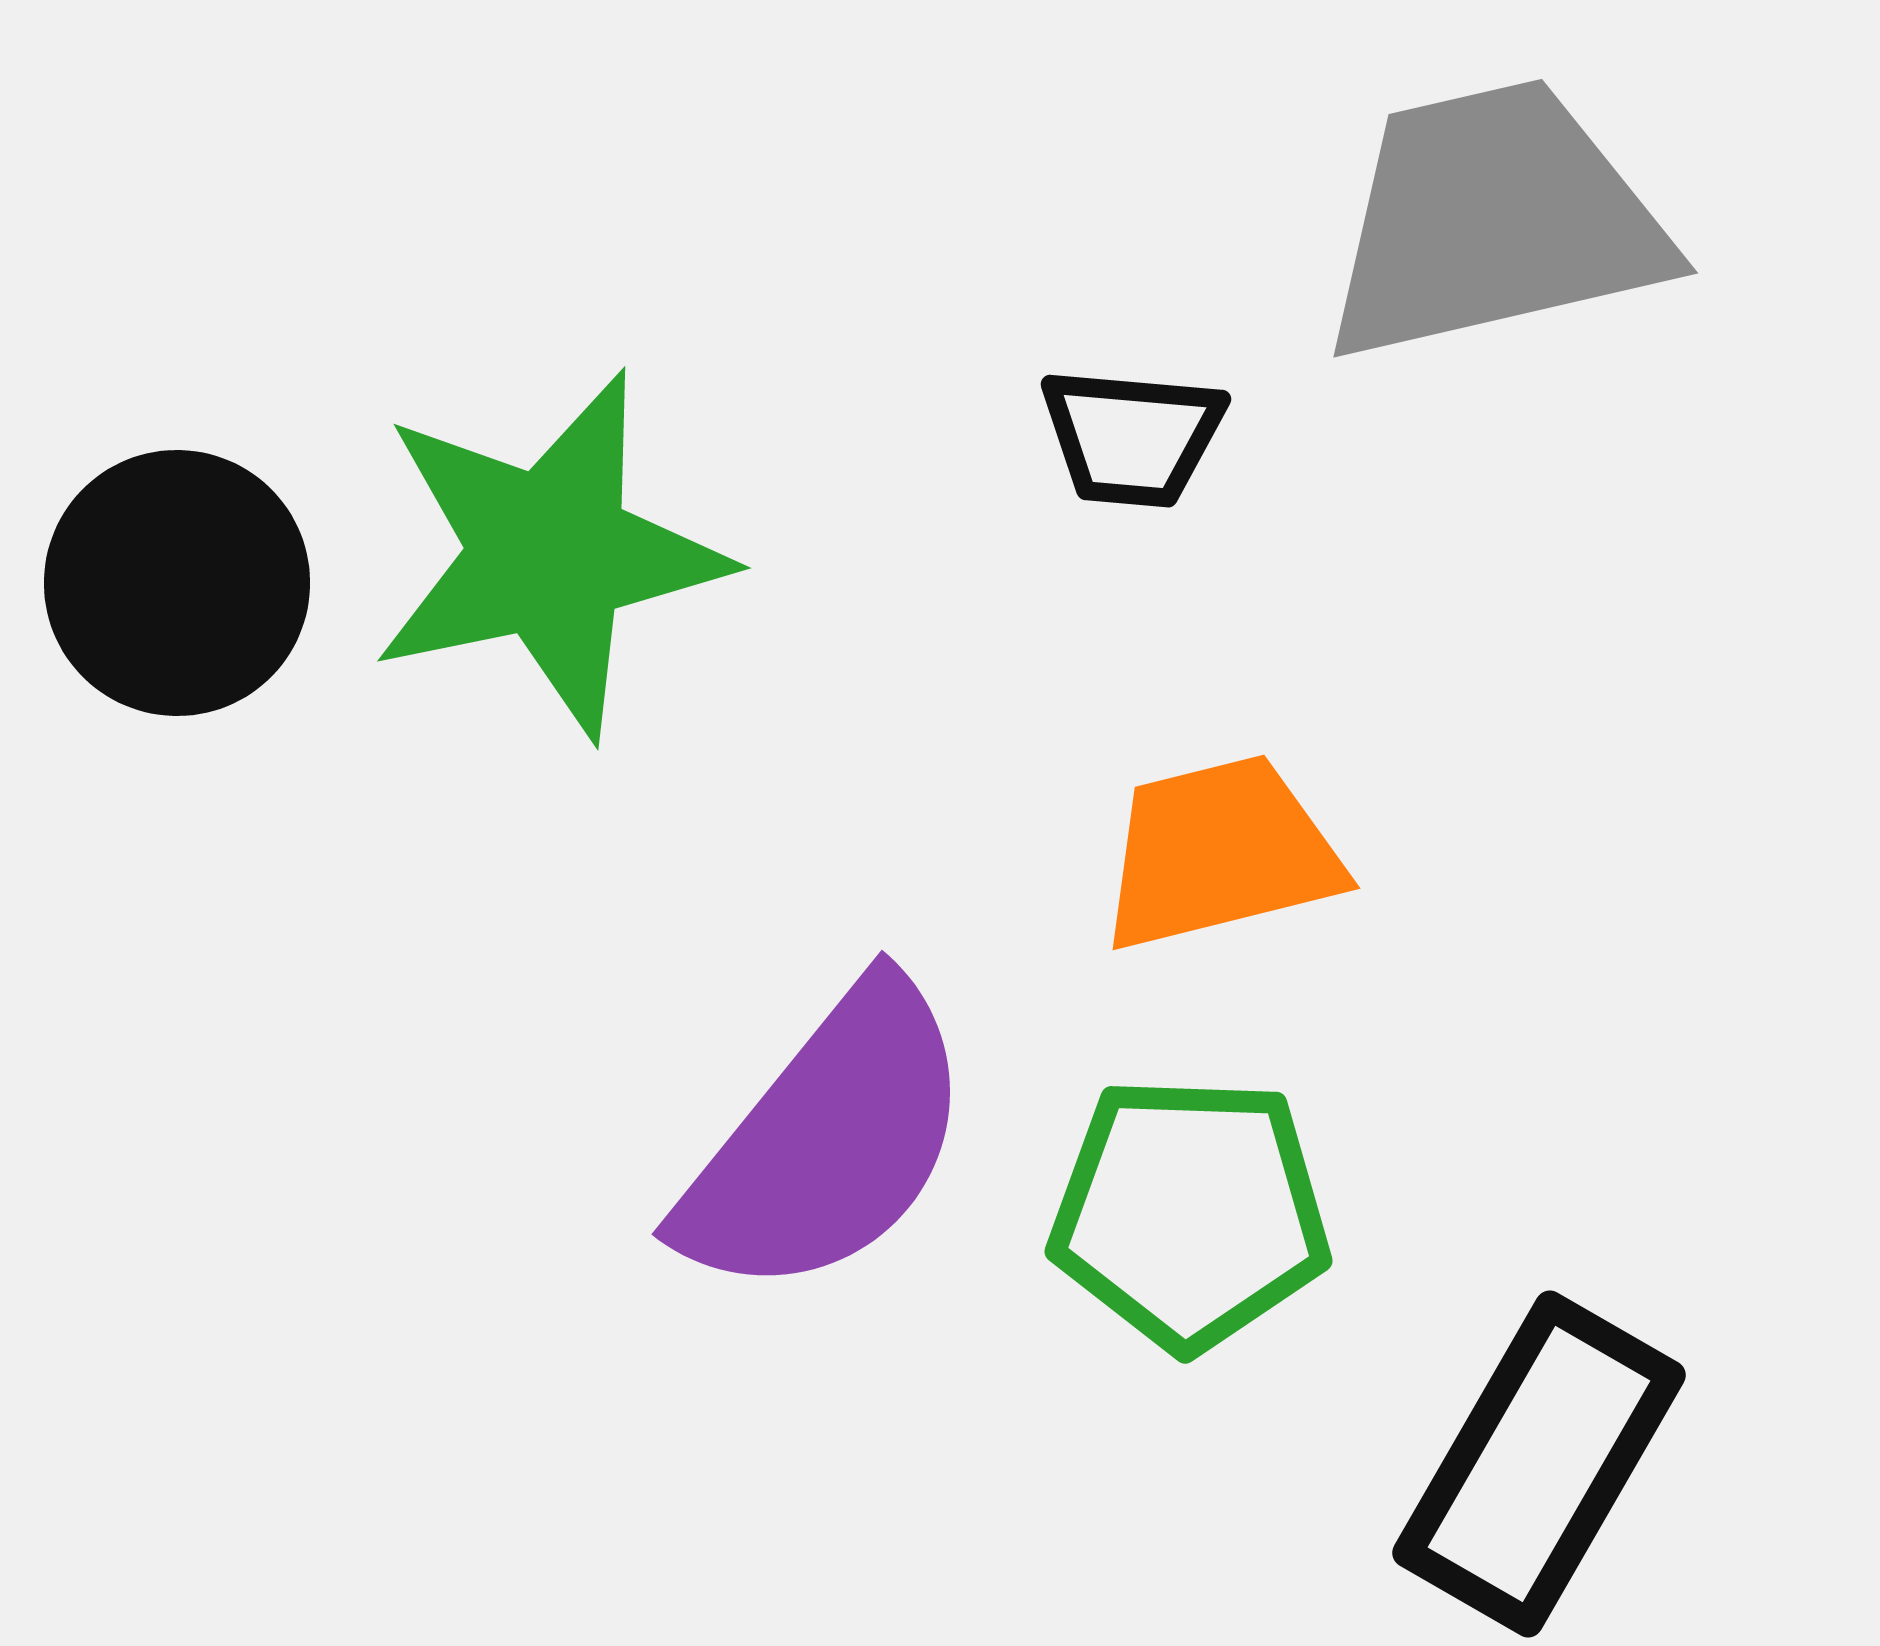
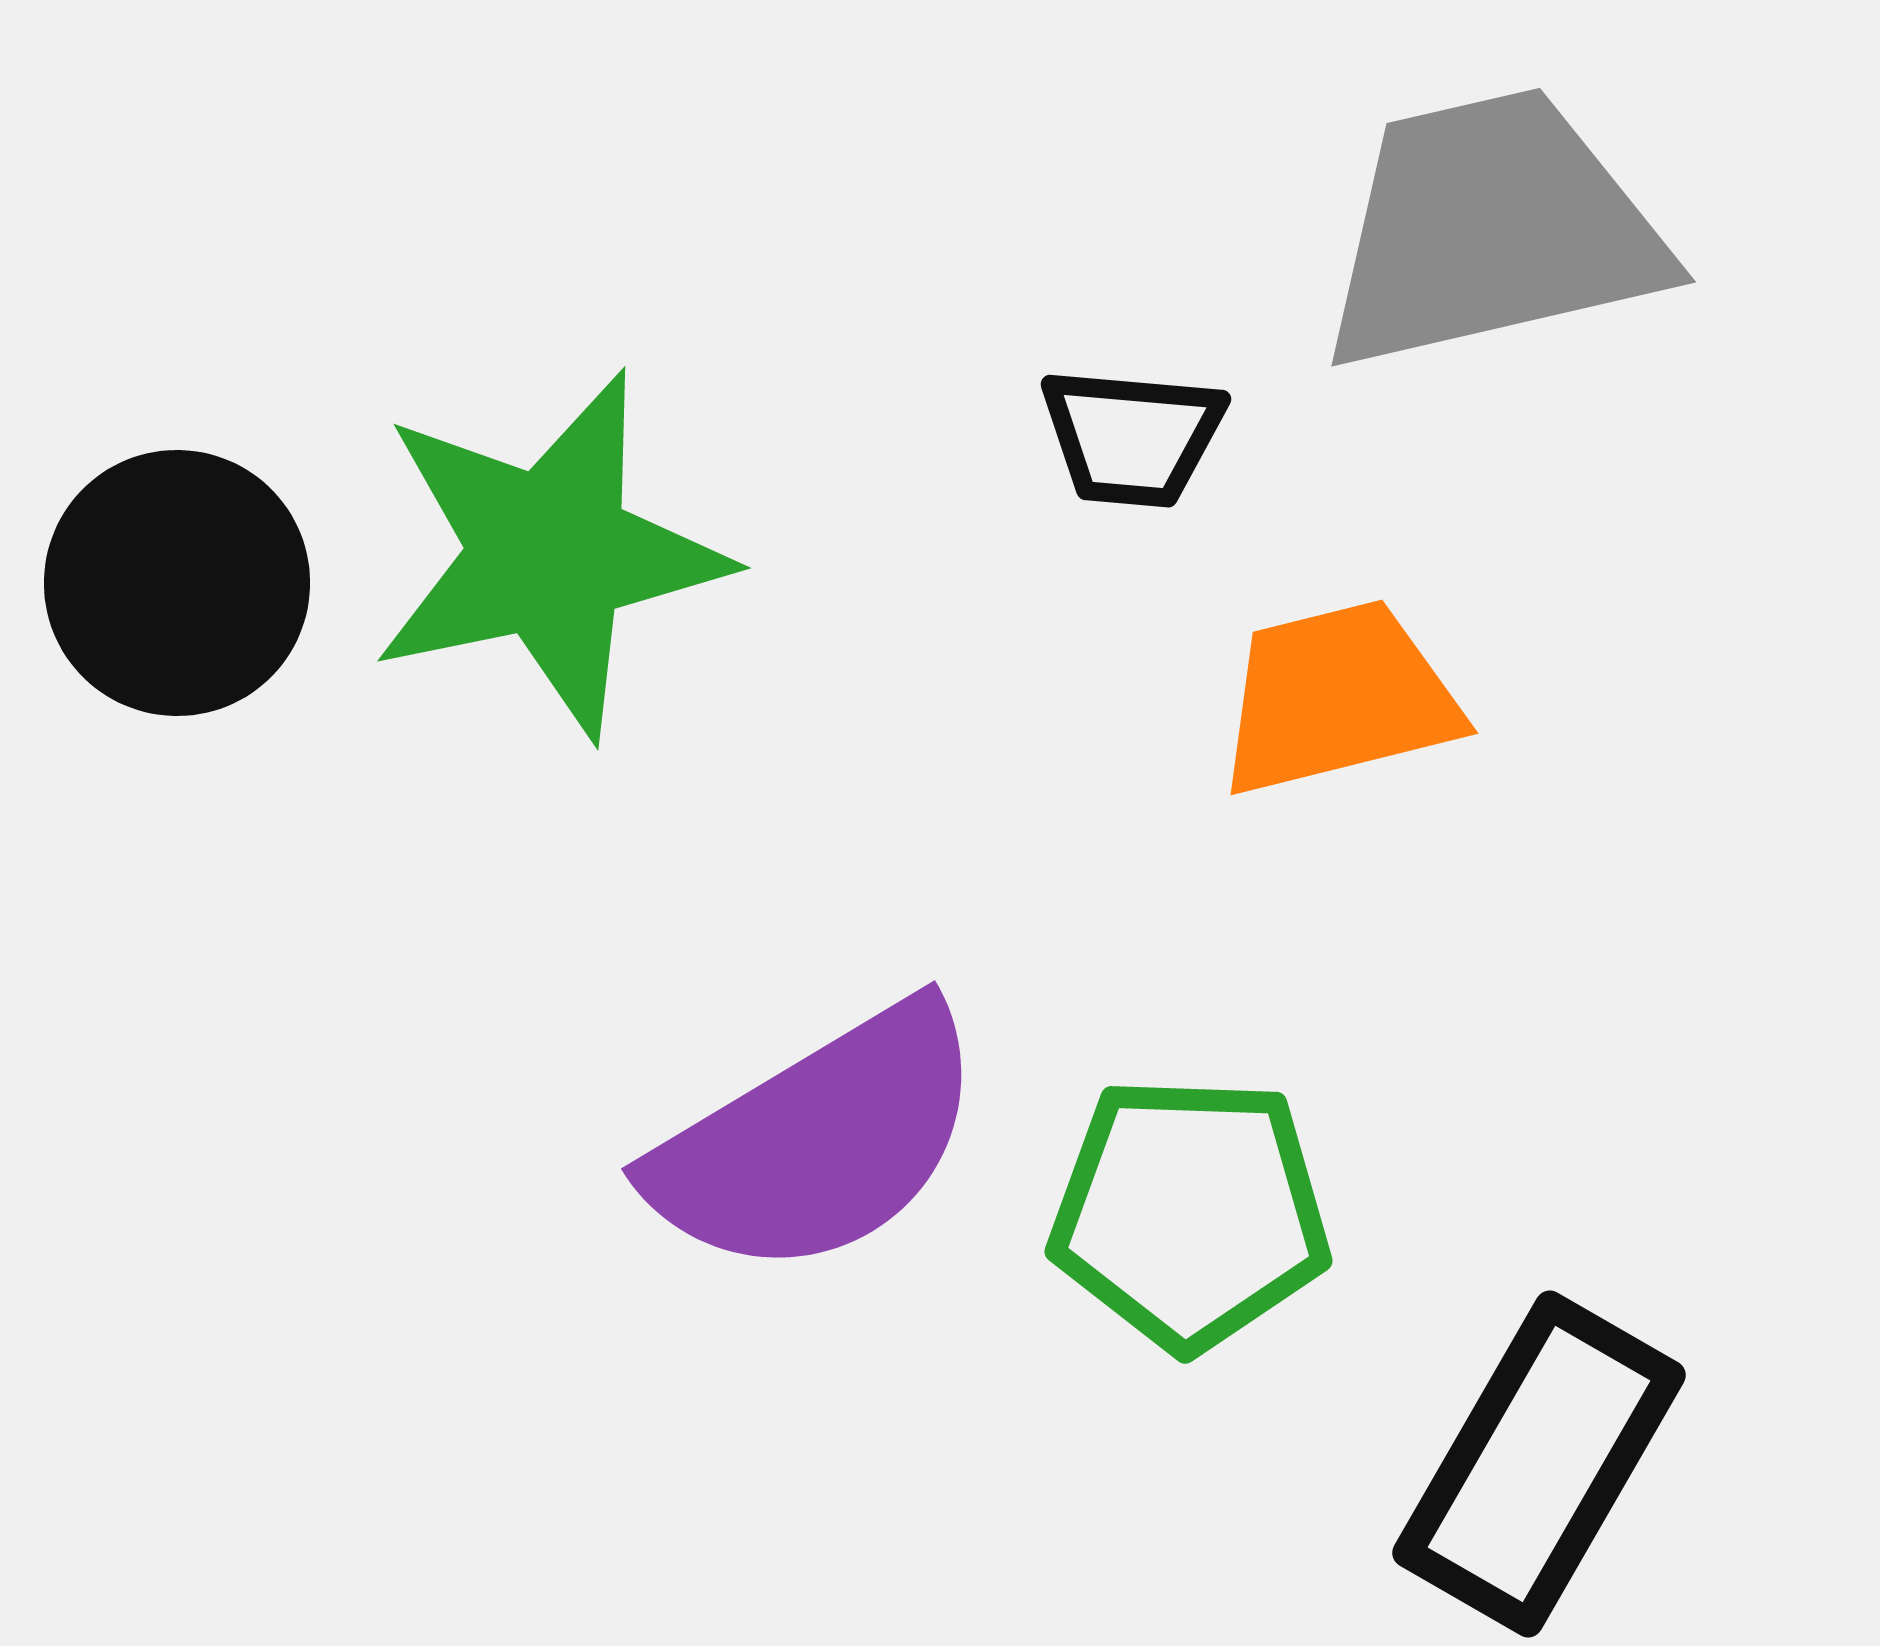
gray trapezoid: moved 2 px left, 9 px down
orange trapezoid: moved 118 px right, 155 px up
purple semicircle: moved 9 px left; rotated 20 degrees clockwise
